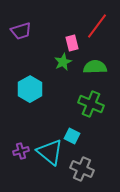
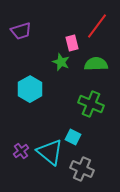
green star: moved 2 px left; rotated 24 degrees counterclockwise
green semicircle: moved 1 px right, 3 px up
cyan square: moved 1 px right, 1 px down
purple cross: rotated 21 degrees counterclockwise
